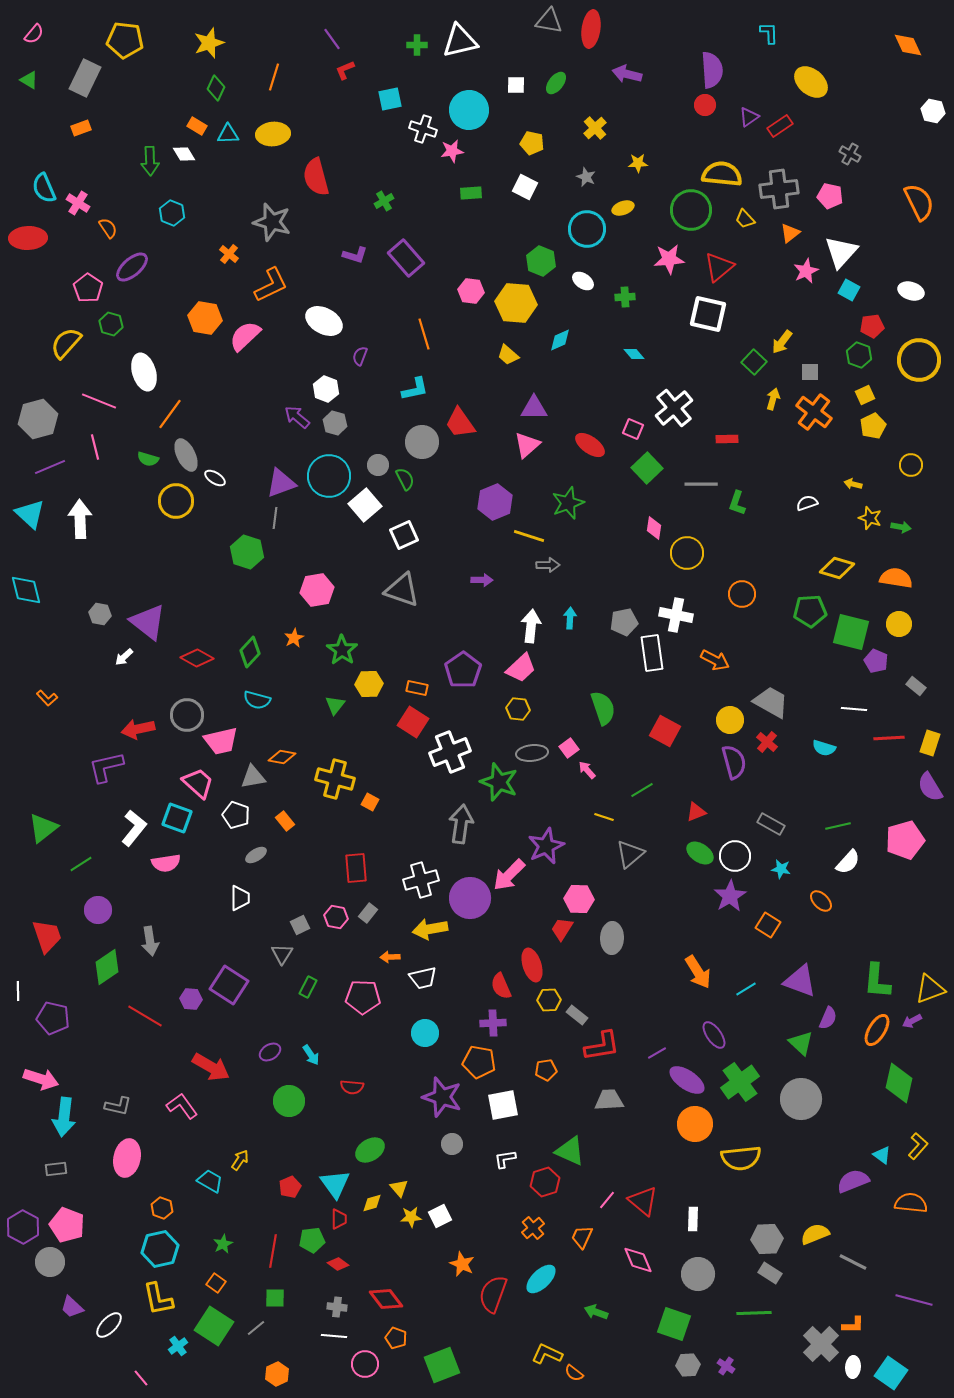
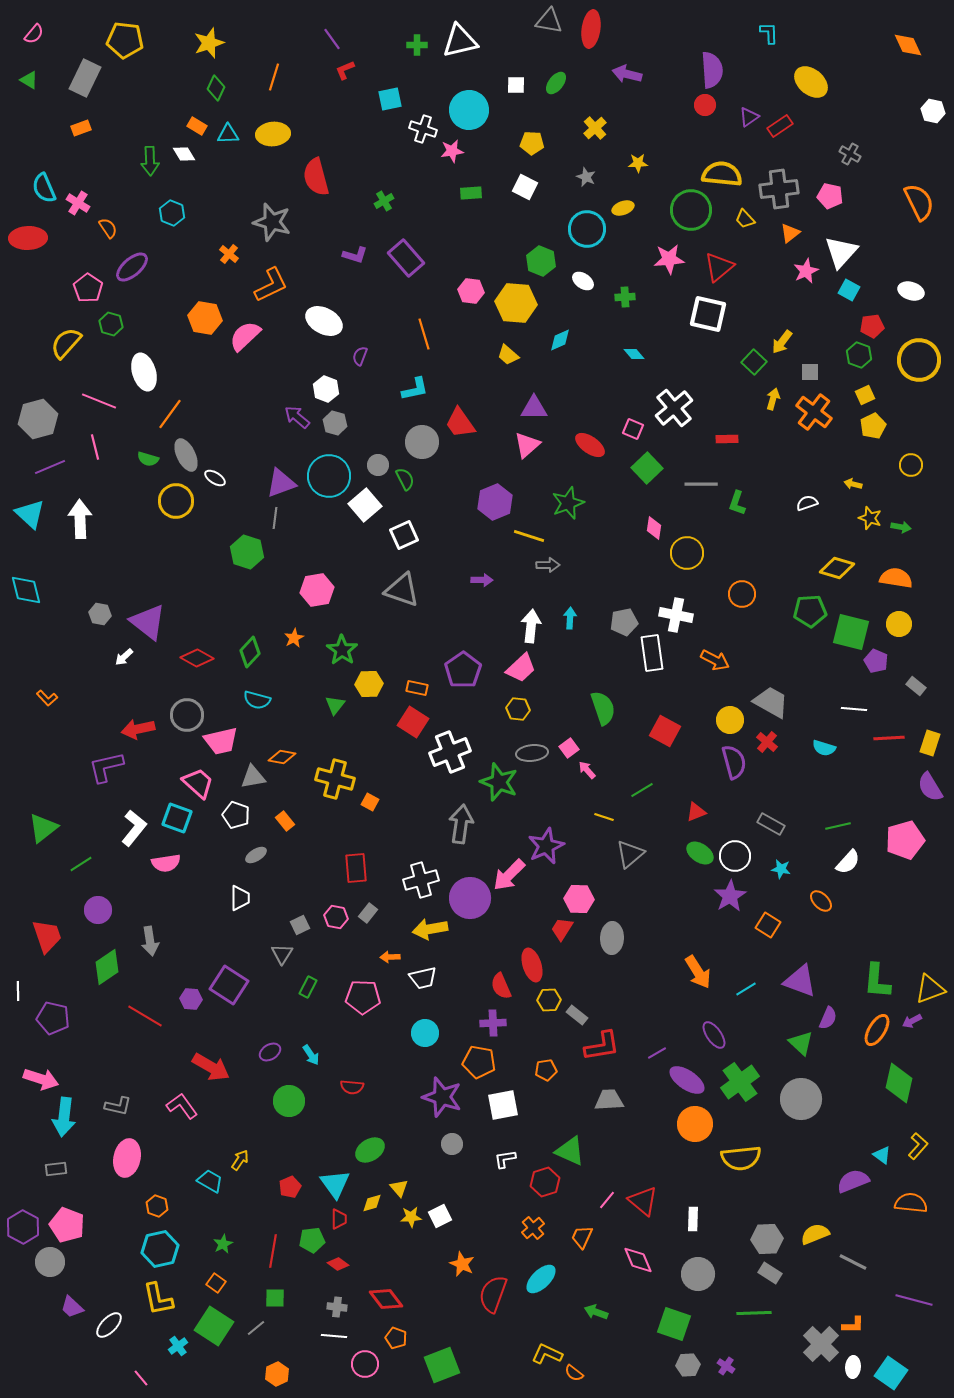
yellow pentagon at (532, 143): rotated 10 degrees counterclockwise
orange hexagon at (162, 1208): moved 5 px left, 2 px up
